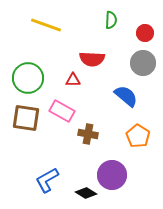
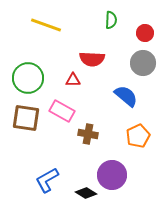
orange pentagon: rotated 15 degrees clockwise
